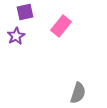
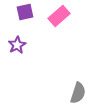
pink rectangle: moved 2 px left, 10 px up; rotated 10 degrees clockwise
purple star: moved 1 px right, 9 px down
